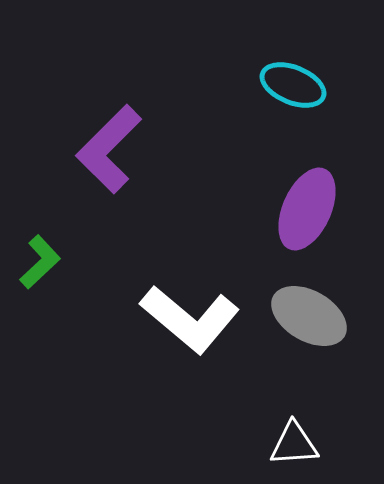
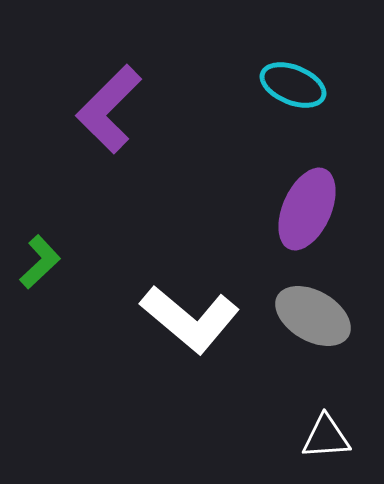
purple L-shape: moved 40 px up
gray ellipse: moved 4 px right
white triangle: moved 32 px right, 7 px up
